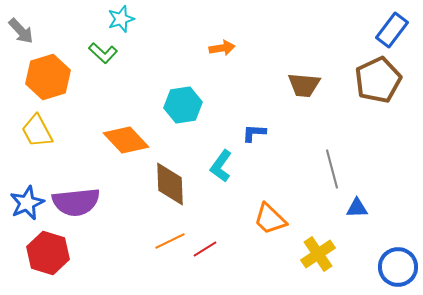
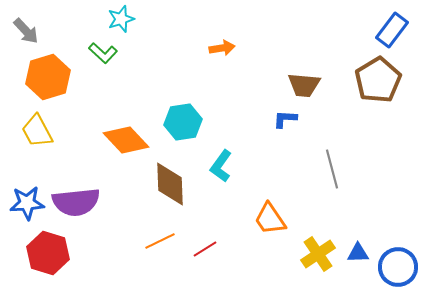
gray arrow: moved 5 px right
brown pentagon: rotated 6 degrees counterclockwise
cyan hexagon: moved 17 px down
blue L-shape: moved 31 px right, 14 px up
blue star: rotated 20 degrees clockwise
blue triangle: moved 1 px right, 45 px down
orange trapezoid: rotated 12 degrees clockwise
orange line: moved 10 px left
